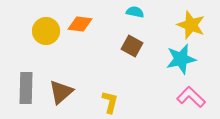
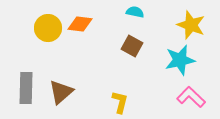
yellow circle: moved 2 px right, 3 px up
cyan star: moved 1 px left, 1 px down
yellow L-shape: moved 10 px right
